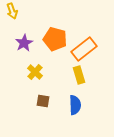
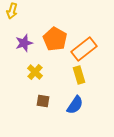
yellow arrow: rotated 35 degrees clockwise
orange pentagon: rotated 15 degrees clockwise
purple star: rotated 12 degrees clockwise
blue semicircle: rotated 36 degrees clockwise
